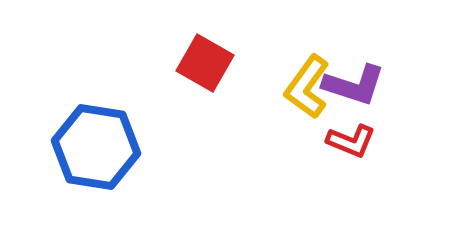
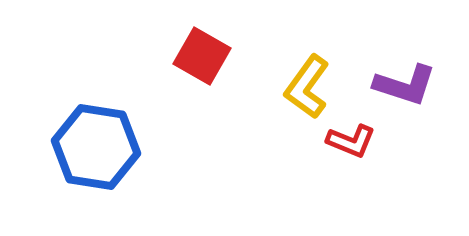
red square: moved 3 px left, 7 px up
purple L-shape: moved 51 px right
